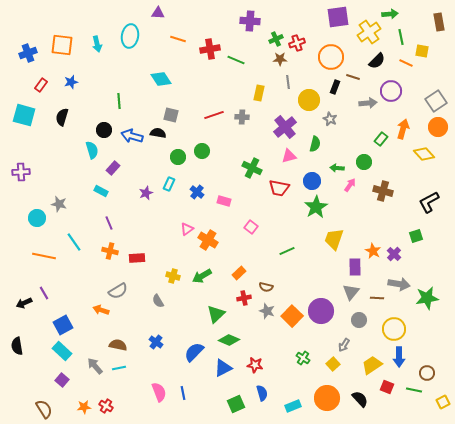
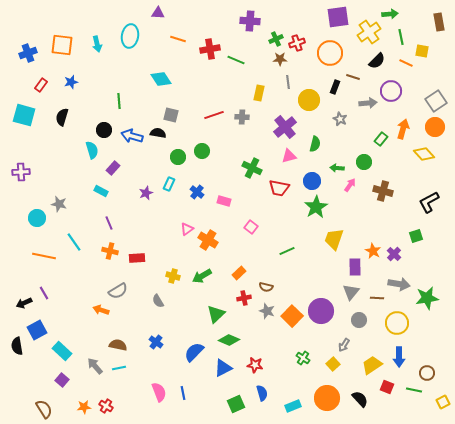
orange circle at (331, 57): moved 1 px left, 4 px up
gray star at (330, 119): moved 10 px right
orange circle at (438, 127): moved 3 px left
blue square at (63, 325): moved 26 px left, 5 px down
yellow circle at (394, 329): moved 3 px right, 6 px up
